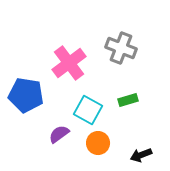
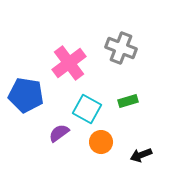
green rectangle: moved 1 px down
cyan square: moved 1 px left, 1 px up
purple semicircle: moved 1 px up
orange circle: moved 3 px right, 1 px up
